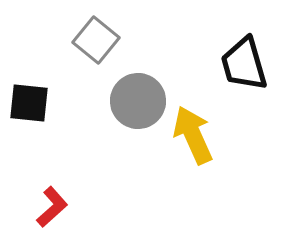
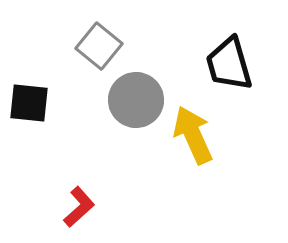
gray square: moved 3 px right, 6 px down
black trapezoid: moved 15 px left
gray circle: moved 2 px left, 1 px up
red L-shape: moved 27 px right
